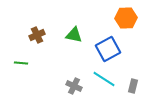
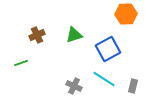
orange hexagon: moved 4 px up
green triangle: rotated 30 degrees counterclockwise
green line: rotated 24 degrees counterclockwise
